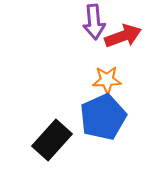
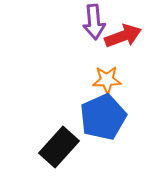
black rectangle: moved 7 px right, 7 px down
